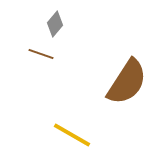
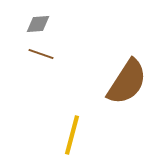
gray diamond: moved 17 px left; rotated 45 degrees clockwise
yellow line: rotated 75 degrees clockwise
